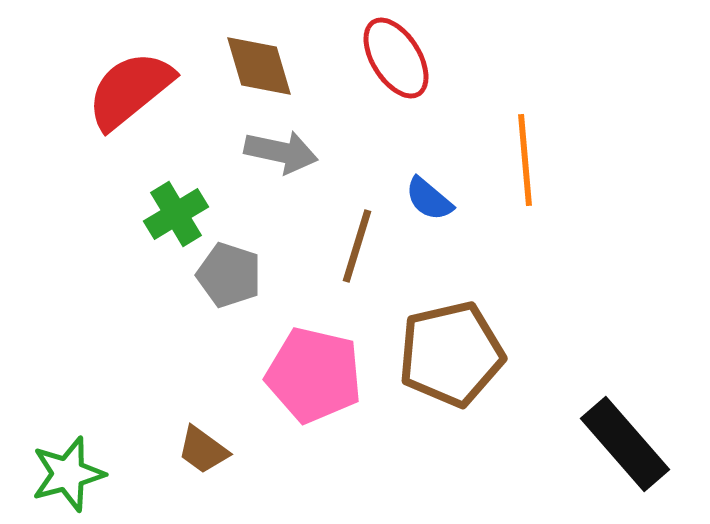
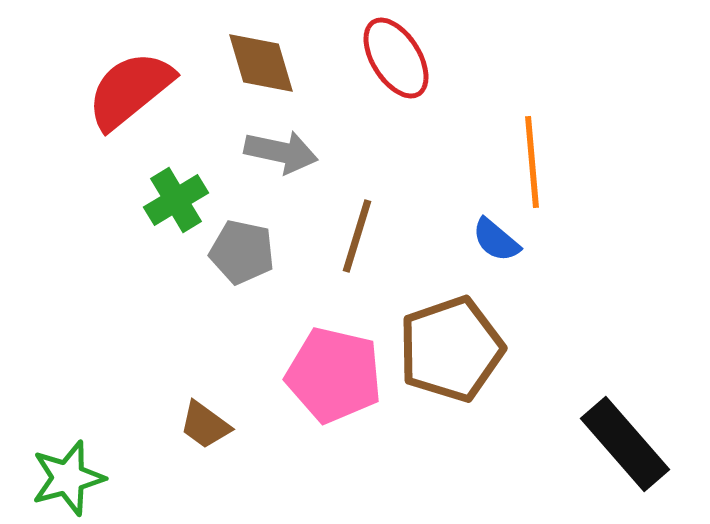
brown diamond: moved 2 px right, 3 px up
orange line: moved 7 px right, 2 px down
blue semicircle: moved 67 px right, 41 px down
green cross: moved 14 px up
brown line: moved 10 px up
gray pentagon: moved 13 px right, 23 px up; rotated 6 degrees counterclockwise
brown pentagon: moved 5 px up; rotated 6 degrees counterclockwise
pink pentagon: moved 20 px right
brown trapezoid: moved 2 px right, 25 px up
green star: moved 4 px down
